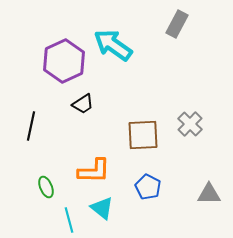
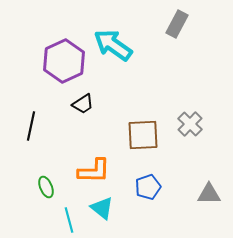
blue pentagon: rotated 25 degrees clockwise
